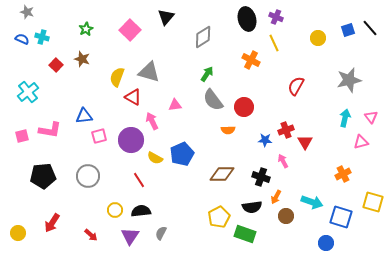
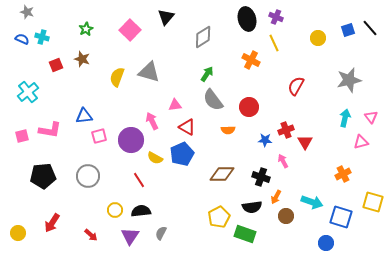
red square at (56, 65): rotated 24 degrees clockwise
red triangle at (133, 97): moved 54 px right, 30 px down
red circle at (244, 107): moved 5 px right
